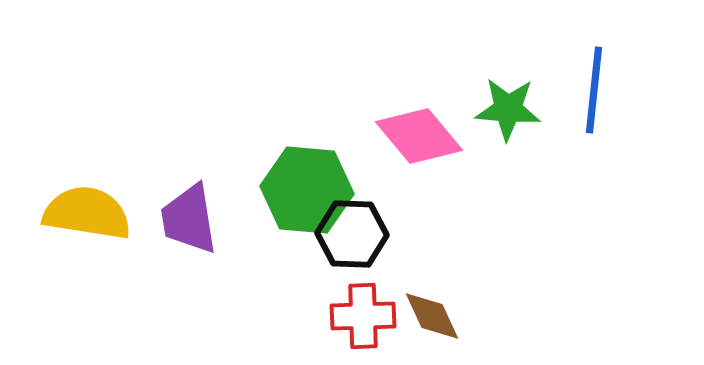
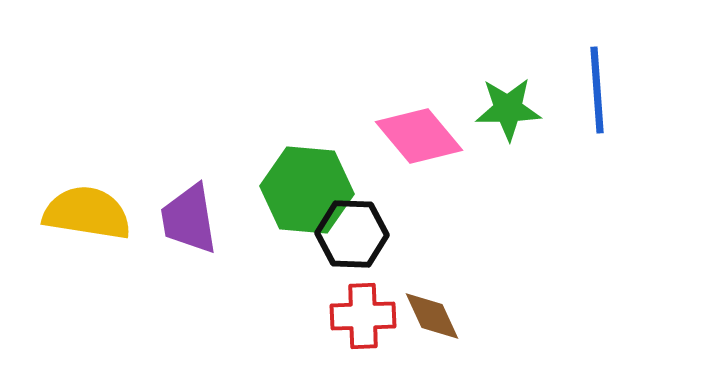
blue line: moved 3 px right; rotated 10 degrees counterclockwise
green star: rotated 6 degrees counterclockwise
